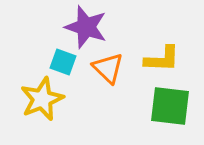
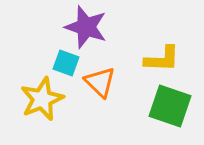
cyan square: moved 3 px right, 1 px down
orange triangle: moved 8 px left, 14 px down
green square: rotated 12 degrees clockwise
